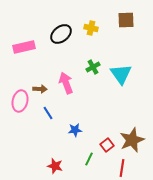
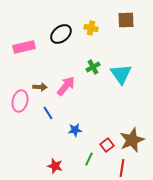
pink arrow: moved 3 px down; rotated 60 degrees clockwise
brown arrow: moved 2 px up
